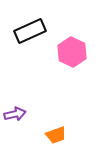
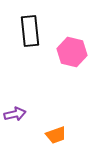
black rectangle: rotated 72 degrees counterclockwise
pink hexagon: rotated 12 degrees counterclockwise
